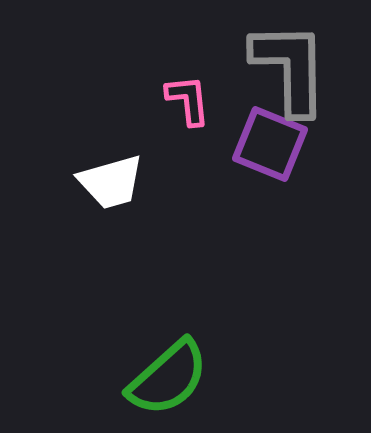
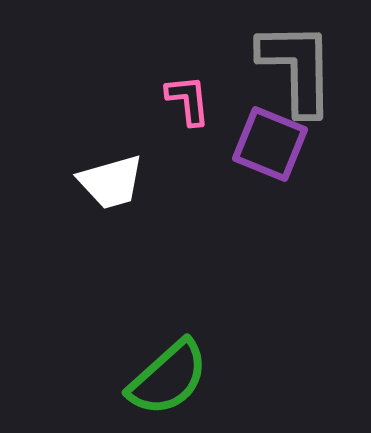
gray L-shape: moved 7 px right
